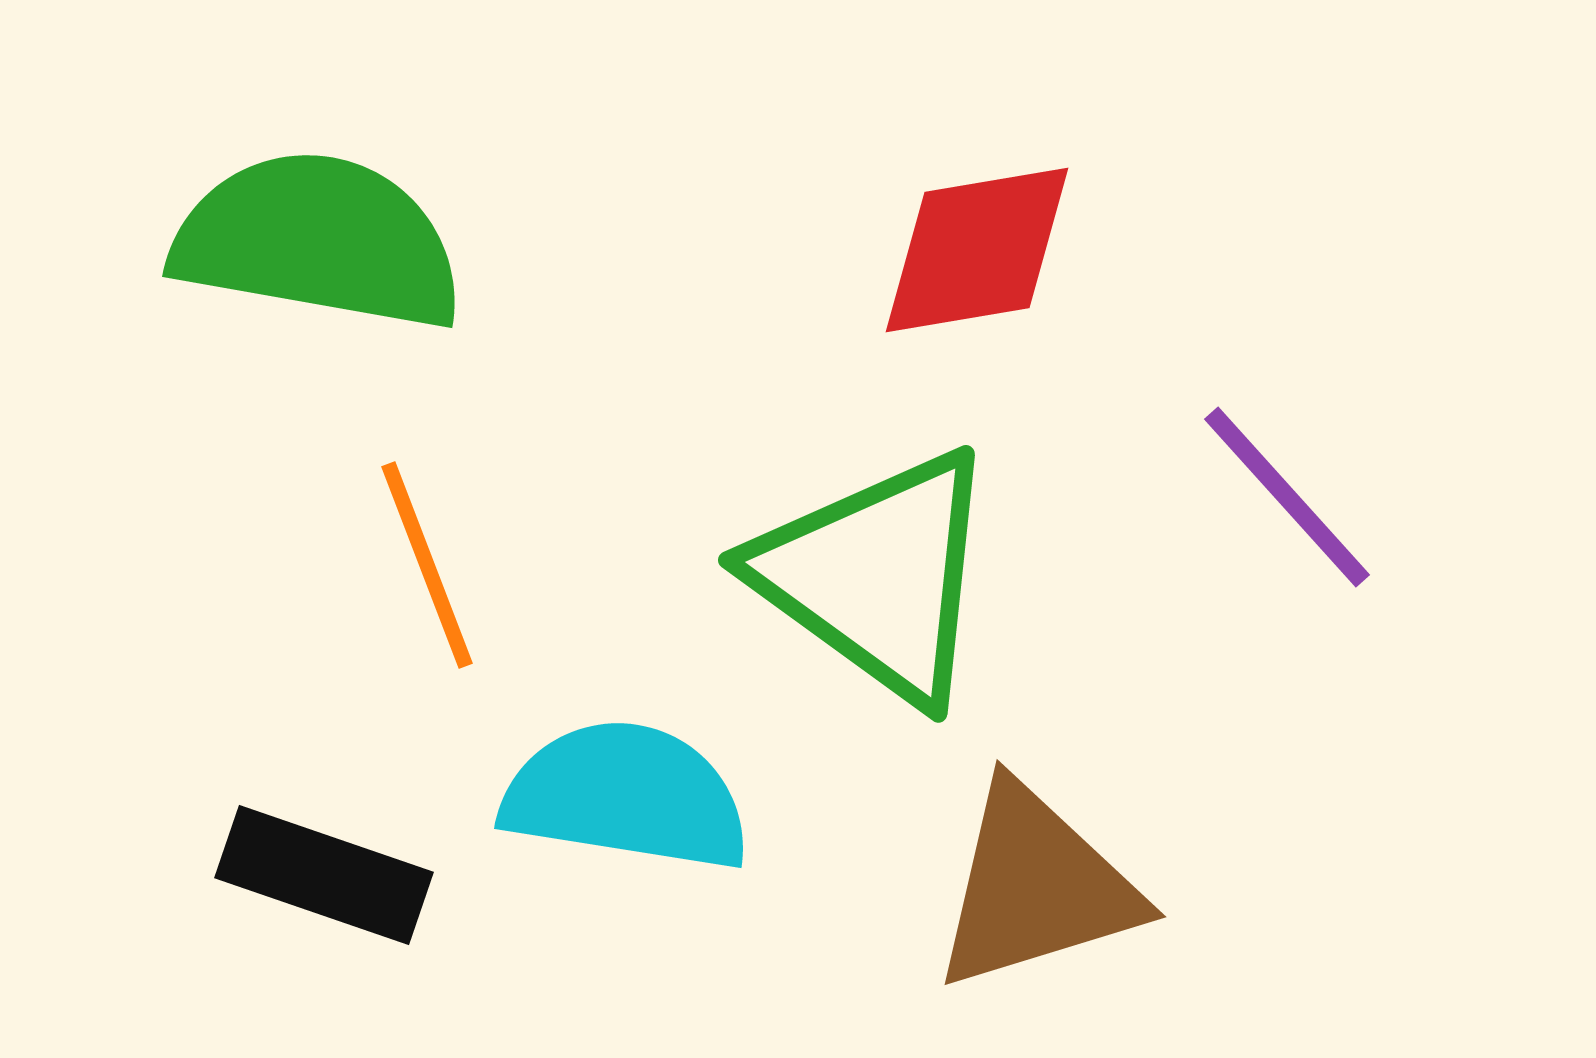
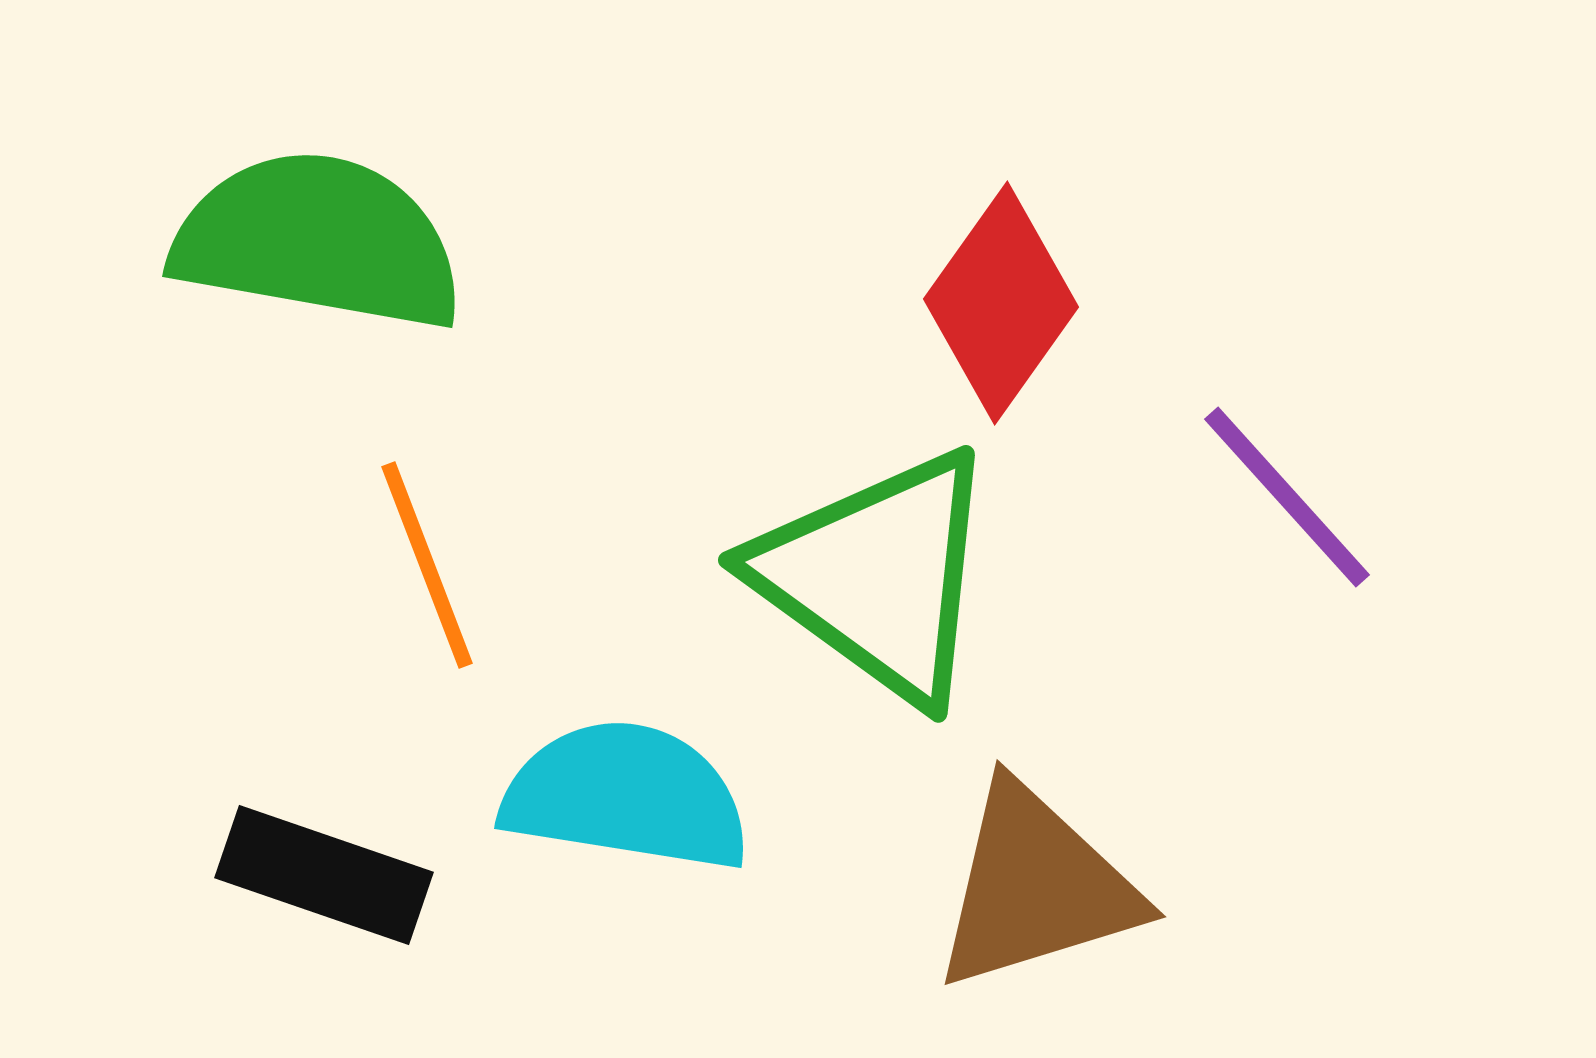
red diamond: moved 24 px right, 53 px down; rotated 45 degrees counterclockwise
